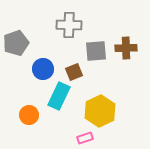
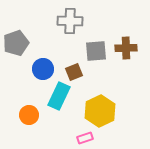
gray cross: moved 1 px right, 4 px up
